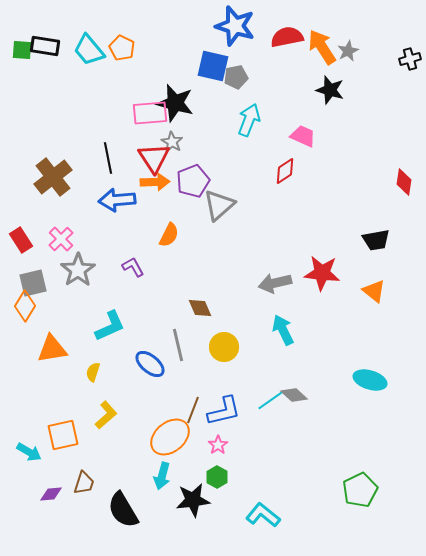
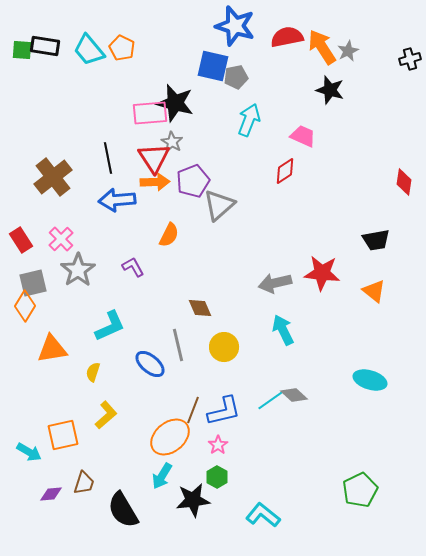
cyan arrow at (162, 476): rotated 16 degrees clockwise
